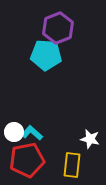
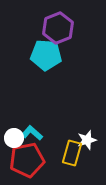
white circle: moved 6 px down
white star: moved 3 px left, 1 px down; rotated 30 degrees counterclockwise
yellow rectangle: moved 12 px up; rotated 10 degrees clockwise
